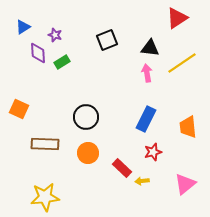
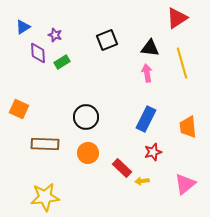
yellow line: rotated 72 degrees counterclockwise
